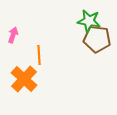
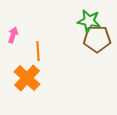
brown pentagon: rotated 8 degrees counterclockwise
orange line: moved 1 px left, 4 px up
orange cross: moved 3 px right, 1 px up
